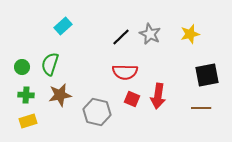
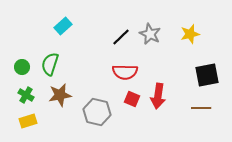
green cross: rotated 28 degrees clockwise
